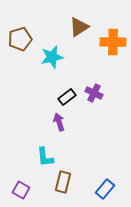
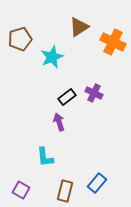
orange cross: rotated 25 degrees clockwise
cyan star: rotated 10 degrees counterclockwise
brown rectangle: moved 2 px right, 9 px down
blue rectangle: moved 8 px left, 6 px up
